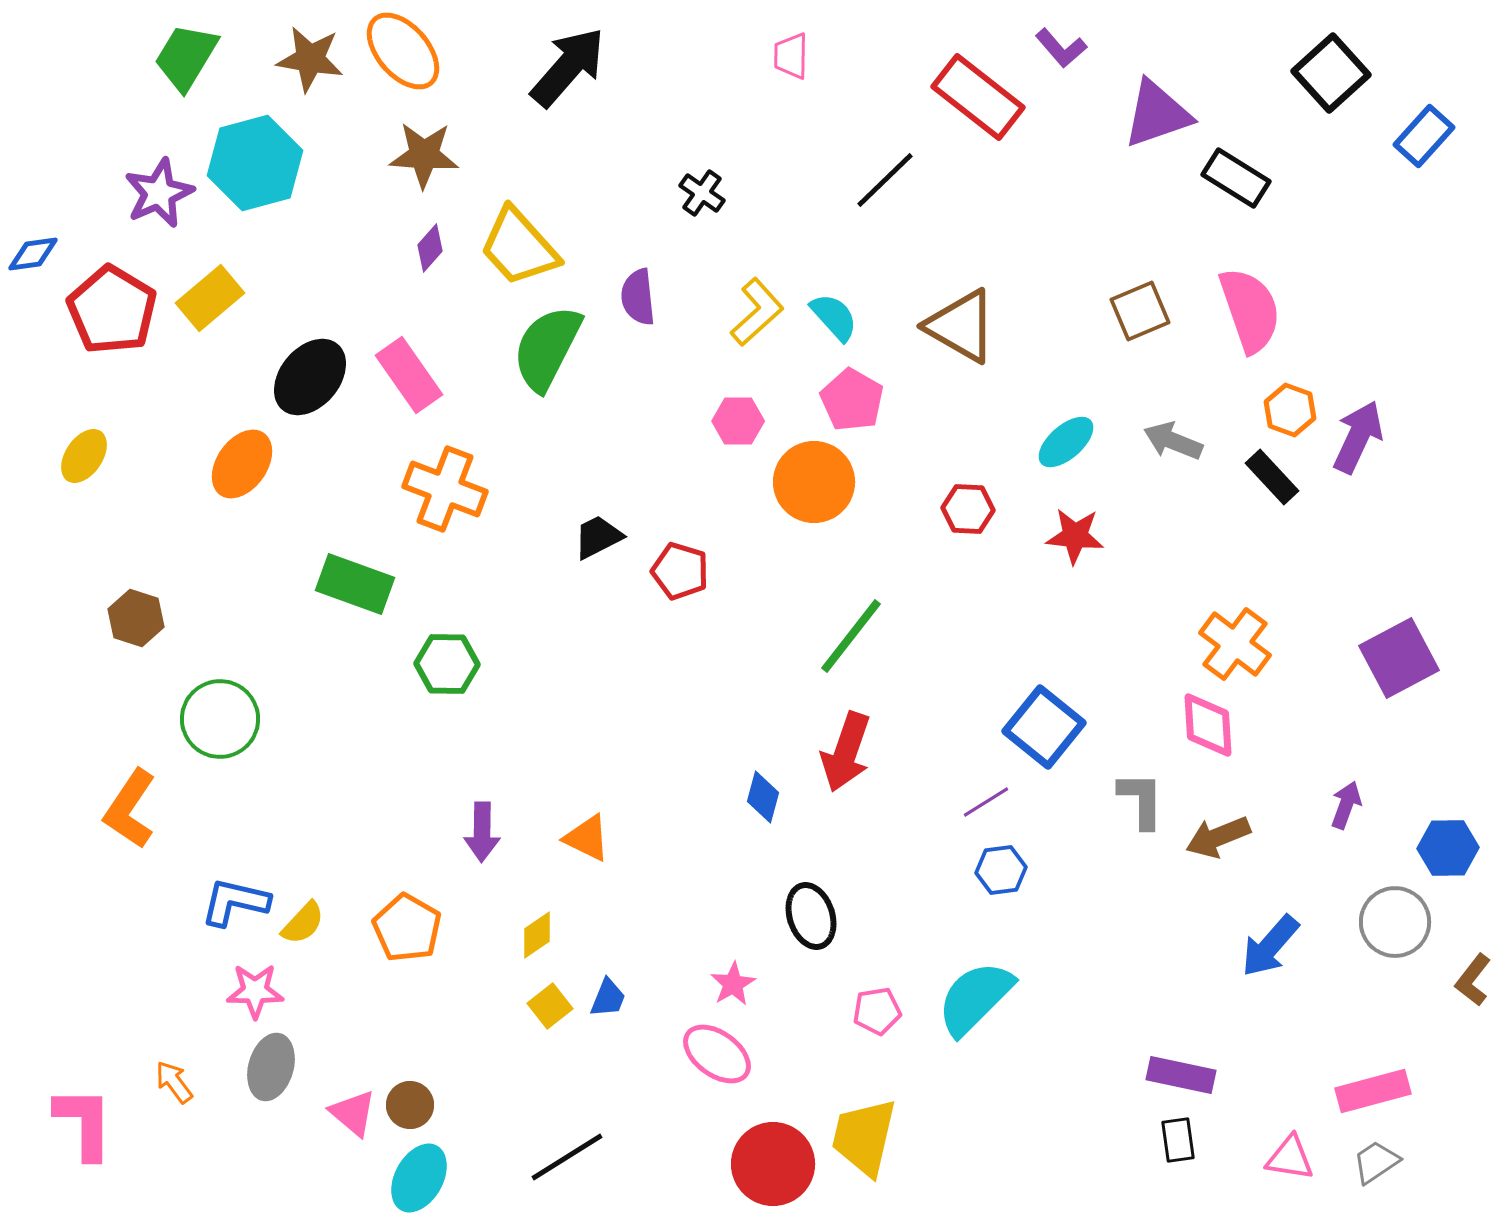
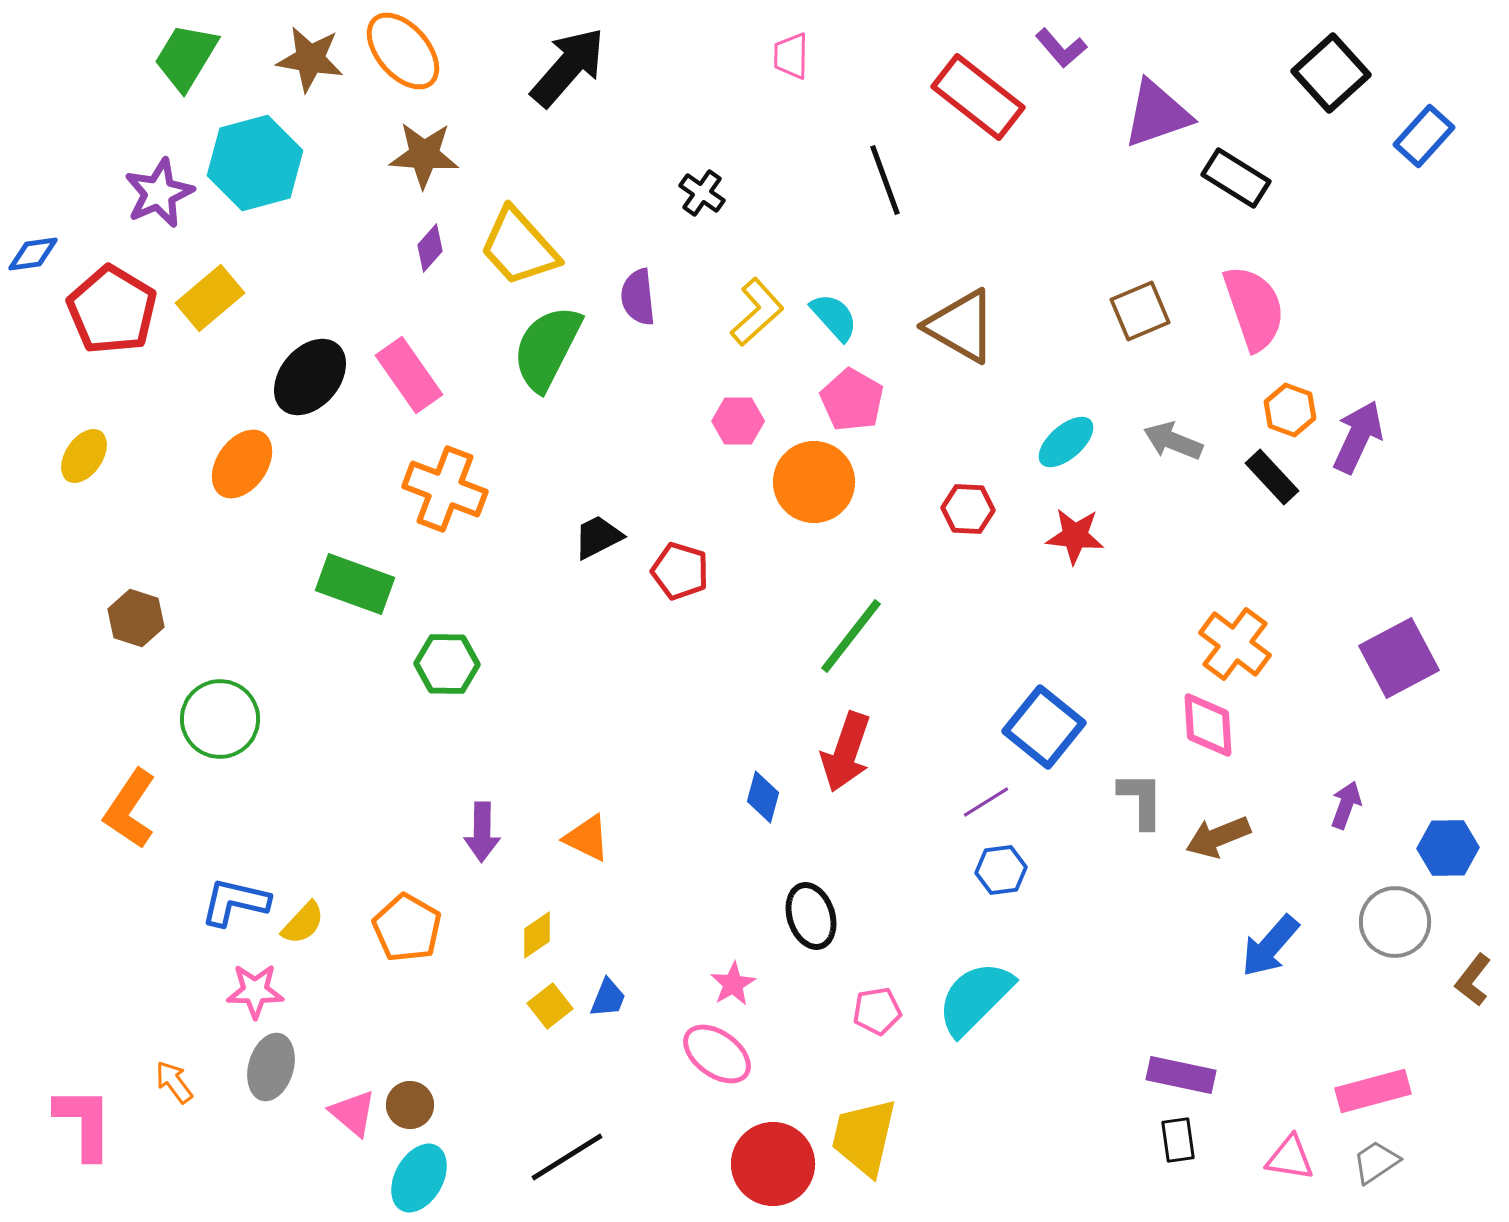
black line at (885, 180): rotated 66 degrees counterclockwise
pink semicircle at (1250, 310): moved 4 px right, 2 px up
